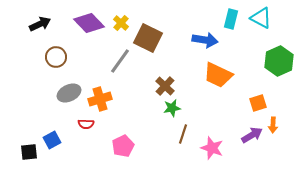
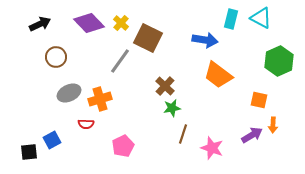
orange trapezoid: rotated 12 degrees clockwise
orange square: moved 1 px right, 3 px up; rotated 30 degrees clockwise
